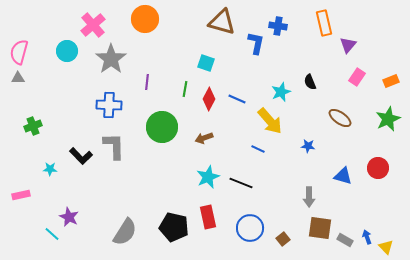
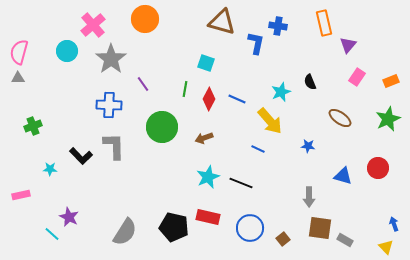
purple line at (147, 82): moved 4 px left, 2 px down; rotated 42 degrees counterclockwise
red rectangle at (208, 217): rotated 65 degrees counterclockwise
blue arrow at (367, 237): moved 27 px right, 13 px up
